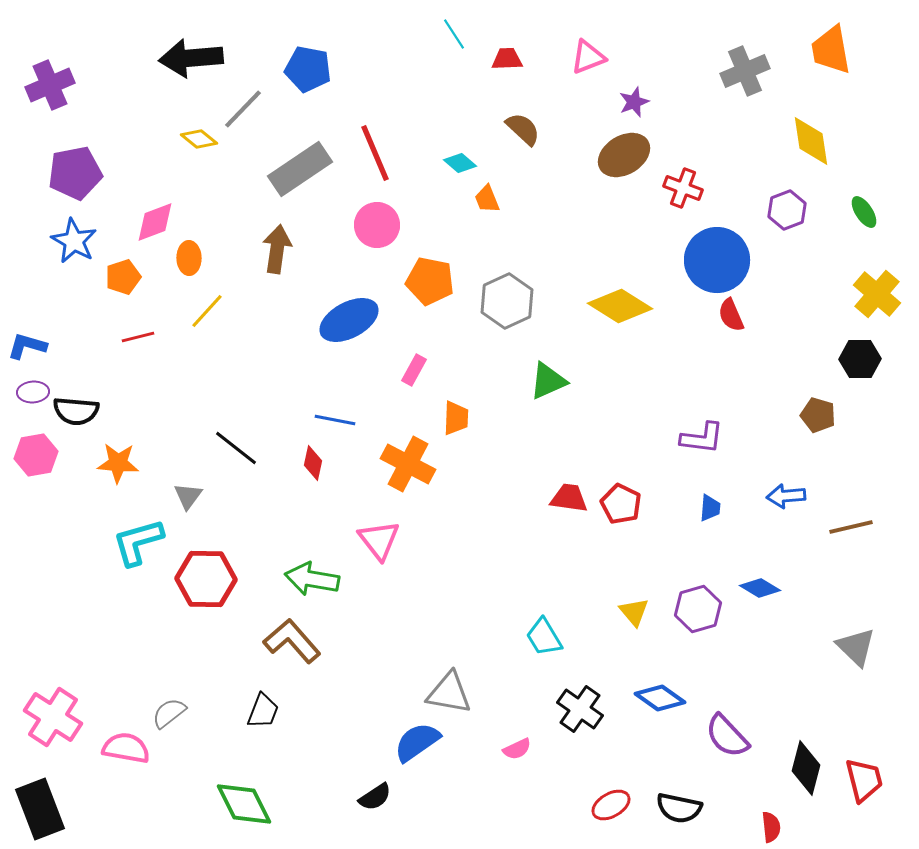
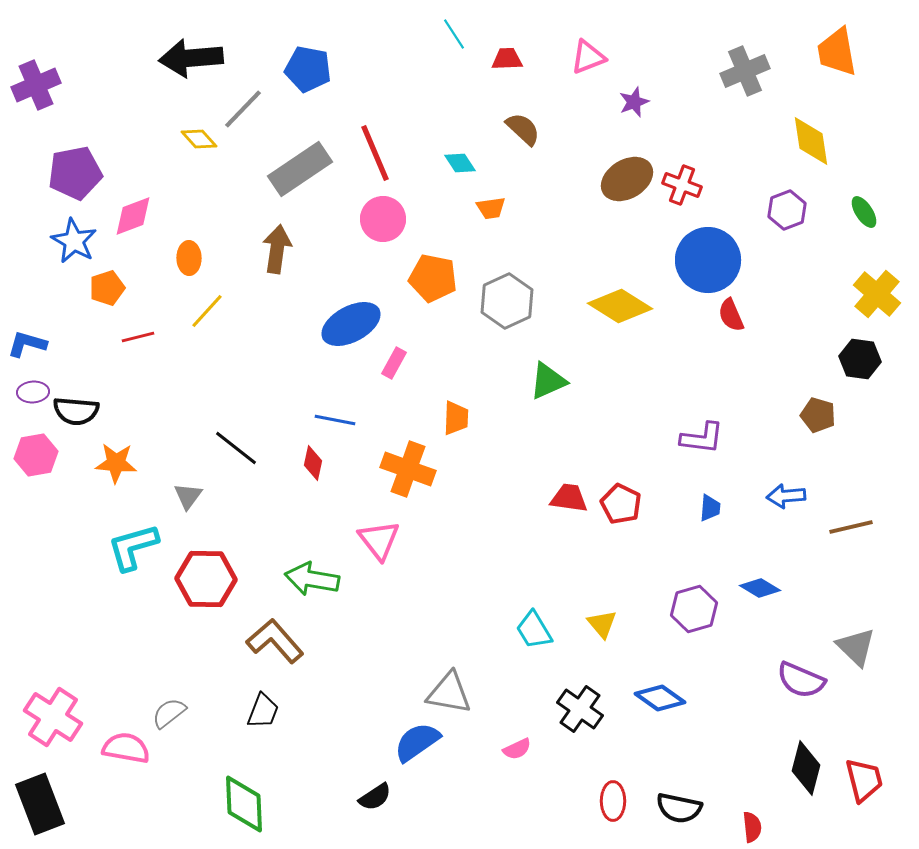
orange trapezoid at (831, 50): moved 6 px right, 2 px down
purple cross at (50, 85): moved 14 px left
yellow diamond at (199, 139): rotated 9 degrees clockwise
brown ellipse at (624, 155): moved 3 px right, 24 px down
cyan diamond at (460, 163): rotated 16 degrees clockwise
red cross at (683, 188): moved 1 px left, 3 px up
orange trapezoid at (487, 199): moved 4 px right, 9 px down; rotated 76 degrees counterclockwise
pink diamond at (155, 222): moved 22 px left, 6 px up
pink circle at (377, 225): moved 6 px right, 6 px up
blue circle at (717, 260): moved 9 px left
orange pentagon at (123, 277): moved 16 px left, 11 px down
orange pentagon at (430, 281): moved 3 px right, 3 px up
blue ellipse at (349, 320): moved 2 px right, 4 px down
blue L-shape at (27, 346): moved 2 px up
black hexagon at (860, 359): rotated 9 degrees clockwise
pink rectangle at (414, 370): moved 20 px left, 7 px up
orange star at (118, 463): moved 2 px left
orange cross at (408, 464): moved 5 px down; rotated 8 degrees counterclockwise
cyan L-shape at (138, 542): moved 5 px left, 5 px down
purple hexagon at (698, 609): moved 4 px left
yellow triangle at (634, 612): moved 32 px left, 12 px down
cyan trapezoid at (544, 637): moved 10 px left, 7 px up
brown L-shape at (292, 641): moved 17 px left
purple semicircle at (727, 736): moved 74 px right, 56 px up; rotated 24 degrees counterclockwise
green diamond at (244, 804): rotated 24 degrees clockwise
red ellipse at (611, 805): moved 2 px right, 4 px up; rotated 60 degrees counterclockwise
black rectangle at (40, 809): moved 5 px up
red semicircle at (771, 827): moved 19 px left
